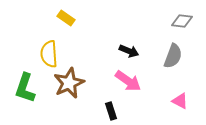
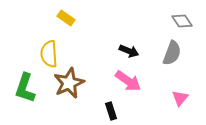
gray diamond: rotated 50 degrees clockwise
gray semicircle: moved 1 px left, 3 px up
pink triangle: moved 3 px up; rotated 42 degrees clockwise
